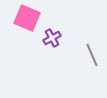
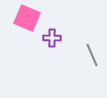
purple cross: rotated 30 degrees clockwise
